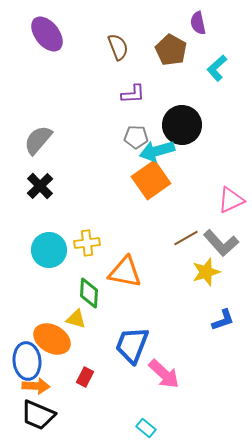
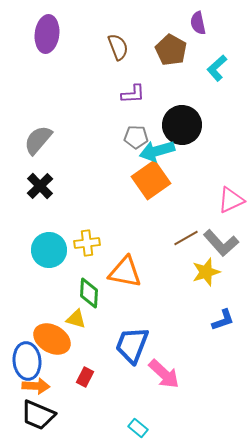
purple ellipse: rotated 45 degrees clockwise
cyan rectangle: moved 8 px left
